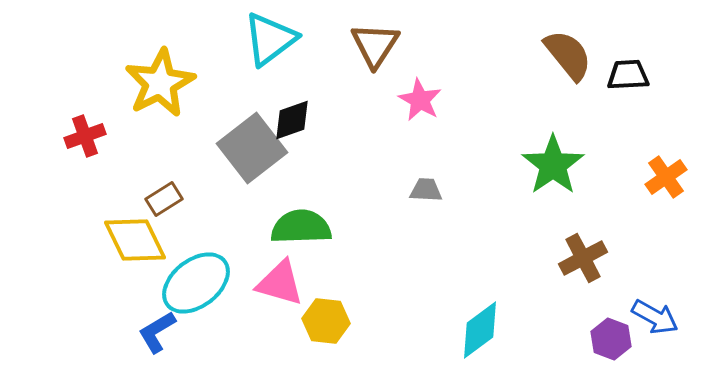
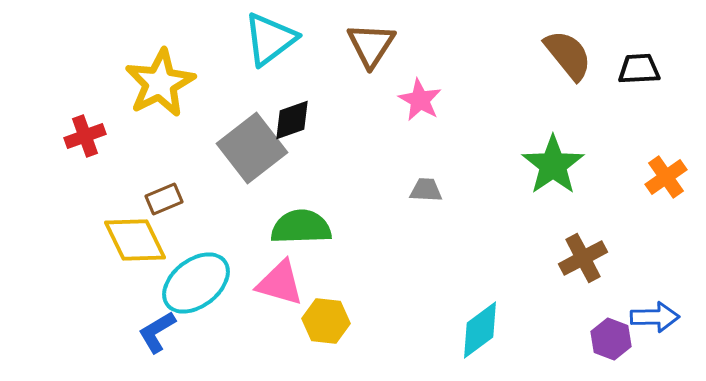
brown triangle: moved 4 px left
black trapezoid: moved 11 px right, 6 px up
brown rectangle: rotated 9 degrees clockwise
blue arrow: rotated 30 degrees counterclockwise
